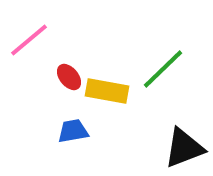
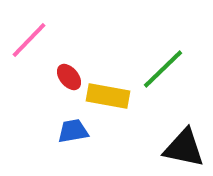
pink line: rotated 6 degrees counterclockwise
yellow rectangle: moved 1 px right, 5 px down
black triangle: rotated 33 degrees clockwise
